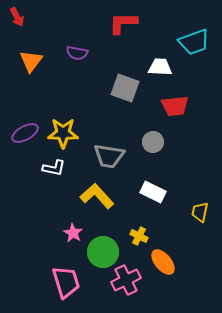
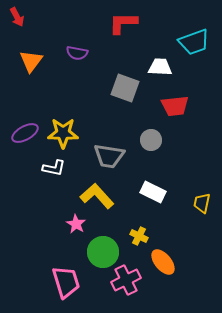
gray circle: moved 2 px left, 2 px up
yellow trapezoid: moved 2 px right, 9 px up
pink star: moved 3 px right, 9 px up
